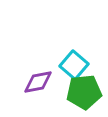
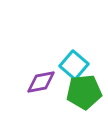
purple diamond: moved 3 px right
